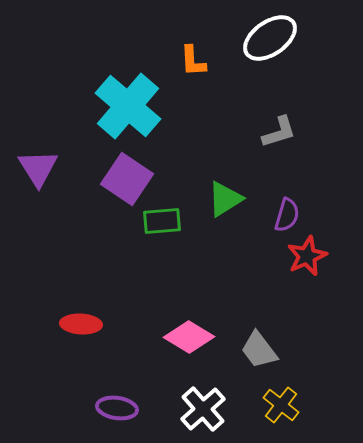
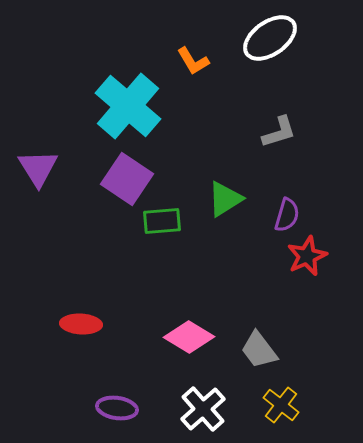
orange L-shape: rotated 28 degrees counterclockwise
